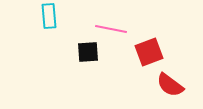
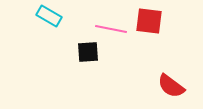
cyan rectangle: rotated 55 degrees counterclockwise
red square: moved 31 px up; rotated 28 degrees clockwise
red semicircle: moved 1 px right, 1 px down
